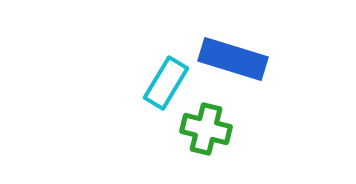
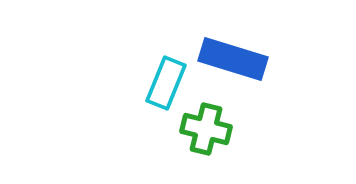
cyan rectangle: rotated 9 degrees counterclockwise
